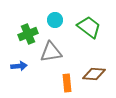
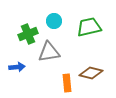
cyan circle: moved 1 px left, 1 px down
green trapezoid: rotated 50 degrees counterclockwise
gray triangle: moved 2 px left
blue arrow: moved 2 px left, 1 px down
brown diamond: moved 3 px left, 1 px up; rotated 10 degrees clockwise
